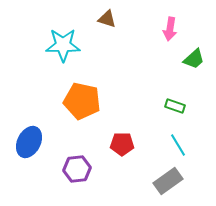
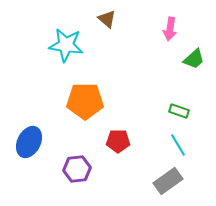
brown triangle: rotated 24 degrees clockwise
cyan star: moved 3 px right; rotated 8 degrees clockwise
orange pentagon: moved 3 px right; rotated 12 degrees counterclockwise
green rectangle: moved 4 px right, 5 px down
red pentagon: moved 4 px left, 3 px up
